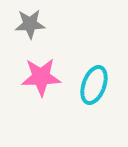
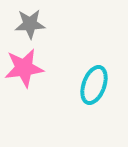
pink star: moved 17 px left, 9 px up; rotated 6 degrees counterclockwise
